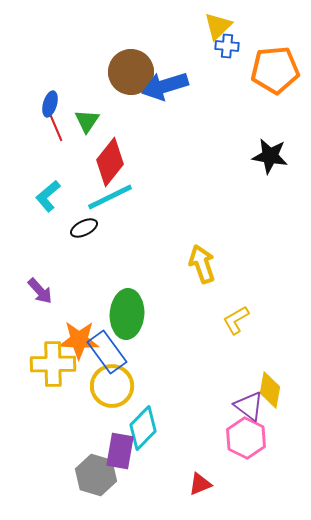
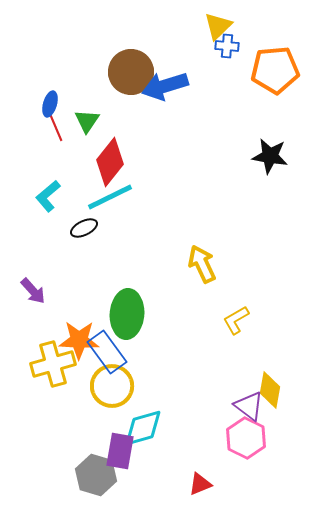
yellow arrow: rotated 6 degrees counterclockwise
purple arrow: moved 7 px left
yellow cross: rotated 15 degrees counterclockwise
cyan diamond: rotated 30 degrees clockwise
